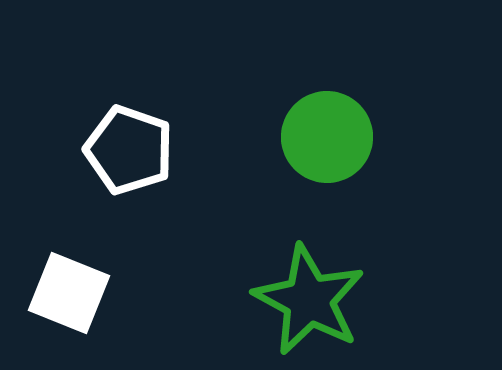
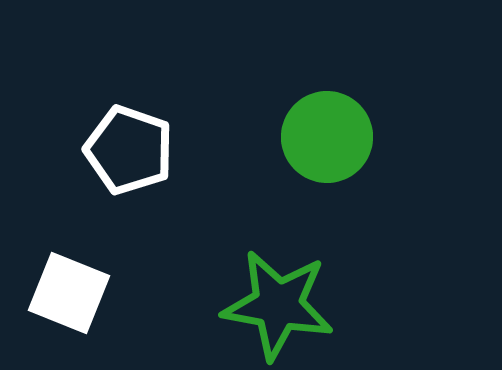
green star: moved 31 px left, 5 px down; rotated 18 degrees counterclockwise
